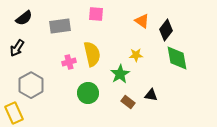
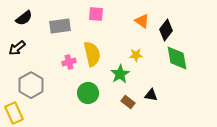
black arrow: rotated 18 degrees clockwise
